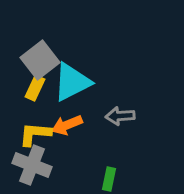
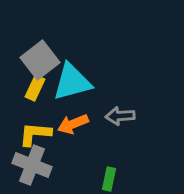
cyan triangle: rotated 12 degrees clockwise
orange arrow: moved 6 px right, 1 px up
